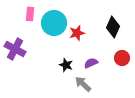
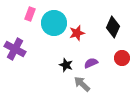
pink rectangle: rotated 16 degrees clockwise
gray arrow: moved 1 px left
